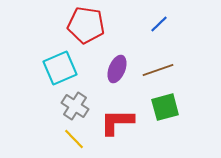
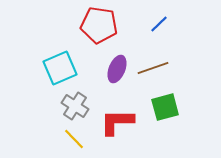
red pentagon: moved 13 px right
brown line: moved 5 px left, 2 px up
